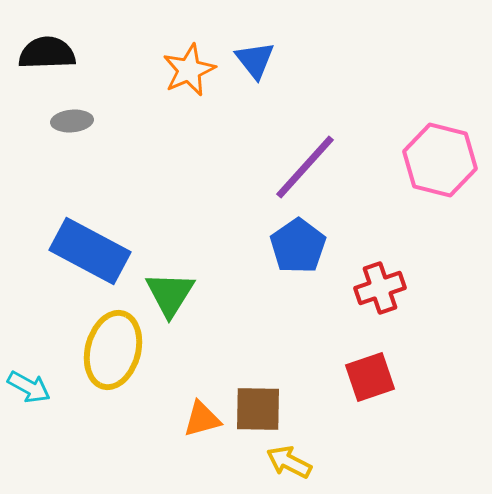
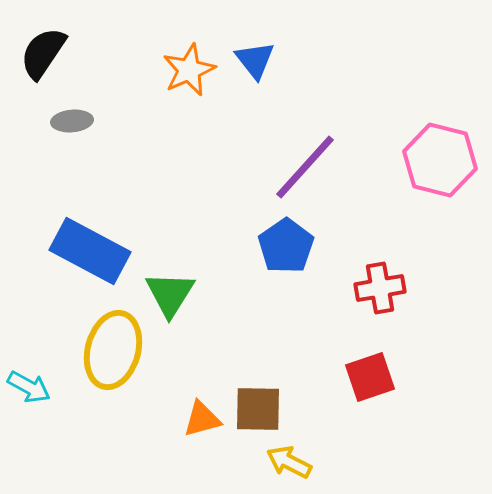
black semicircle: moved 4 px left; rotated 54 degrees counterclockwise
blue pentagon: moved 12 px left
red cross: rotated 9 degrees clockwise
